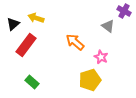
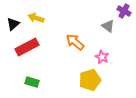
red rectangle: moved 1 px right, 2 px down; rotated 25 degrees clockwise
pink star: moved 1 px right
green rectangle: rotated 24 degrees counterclockwise
